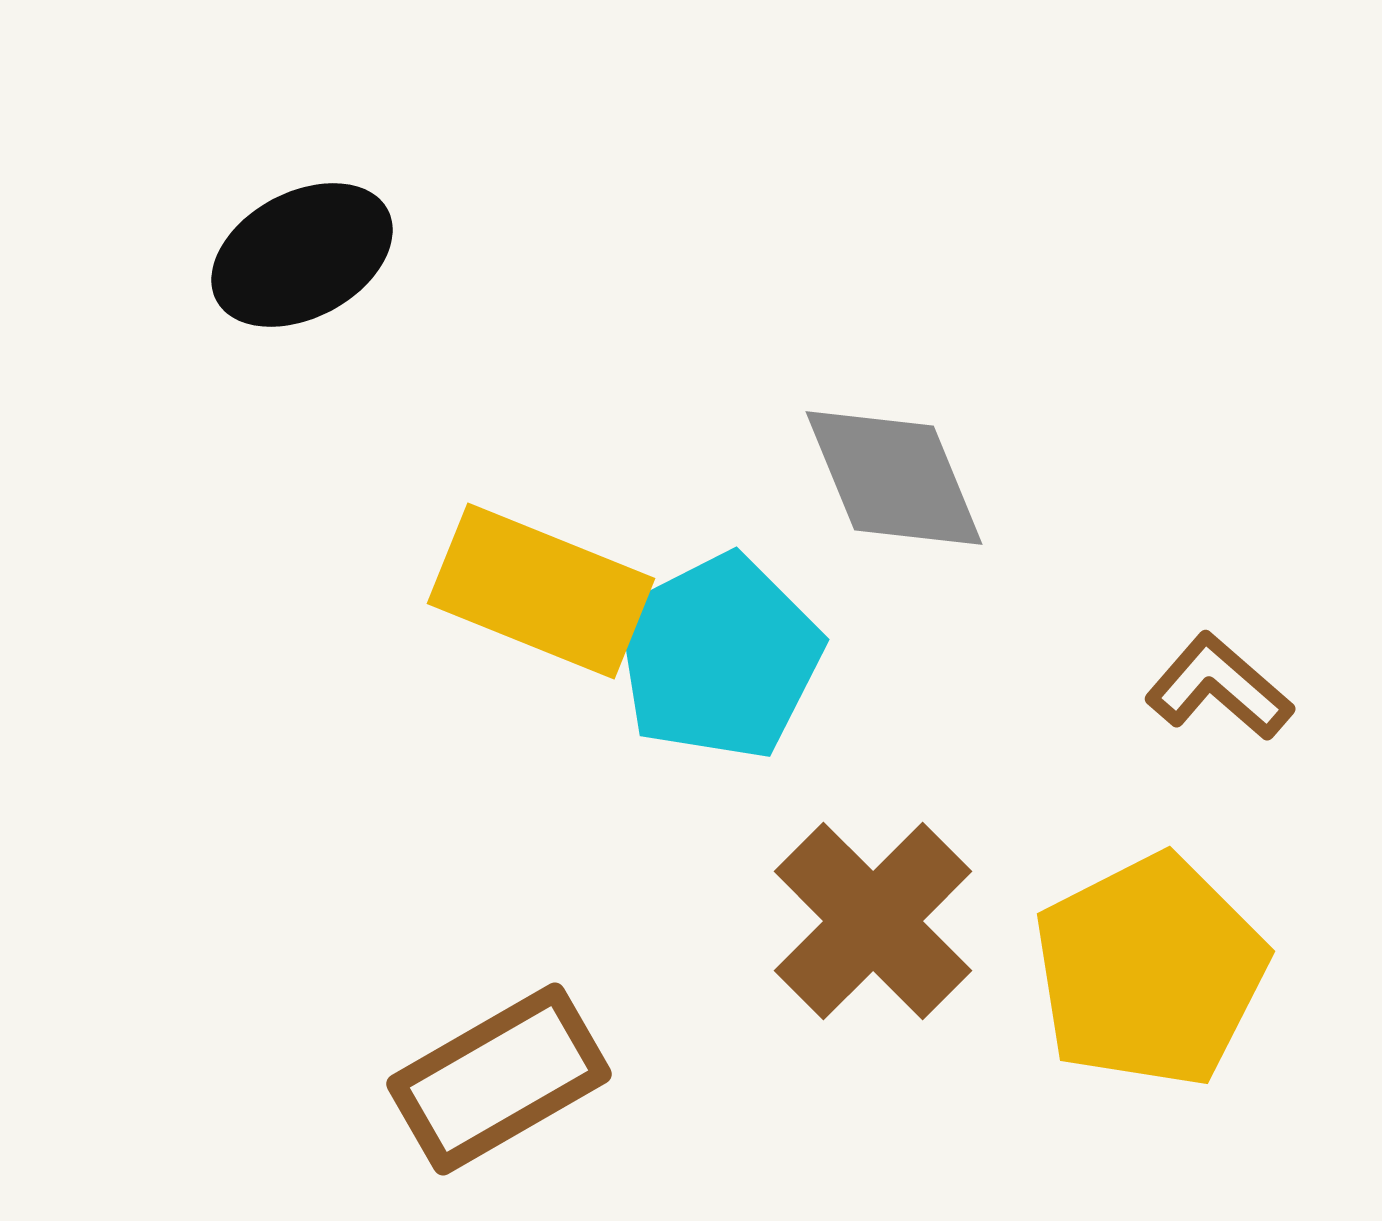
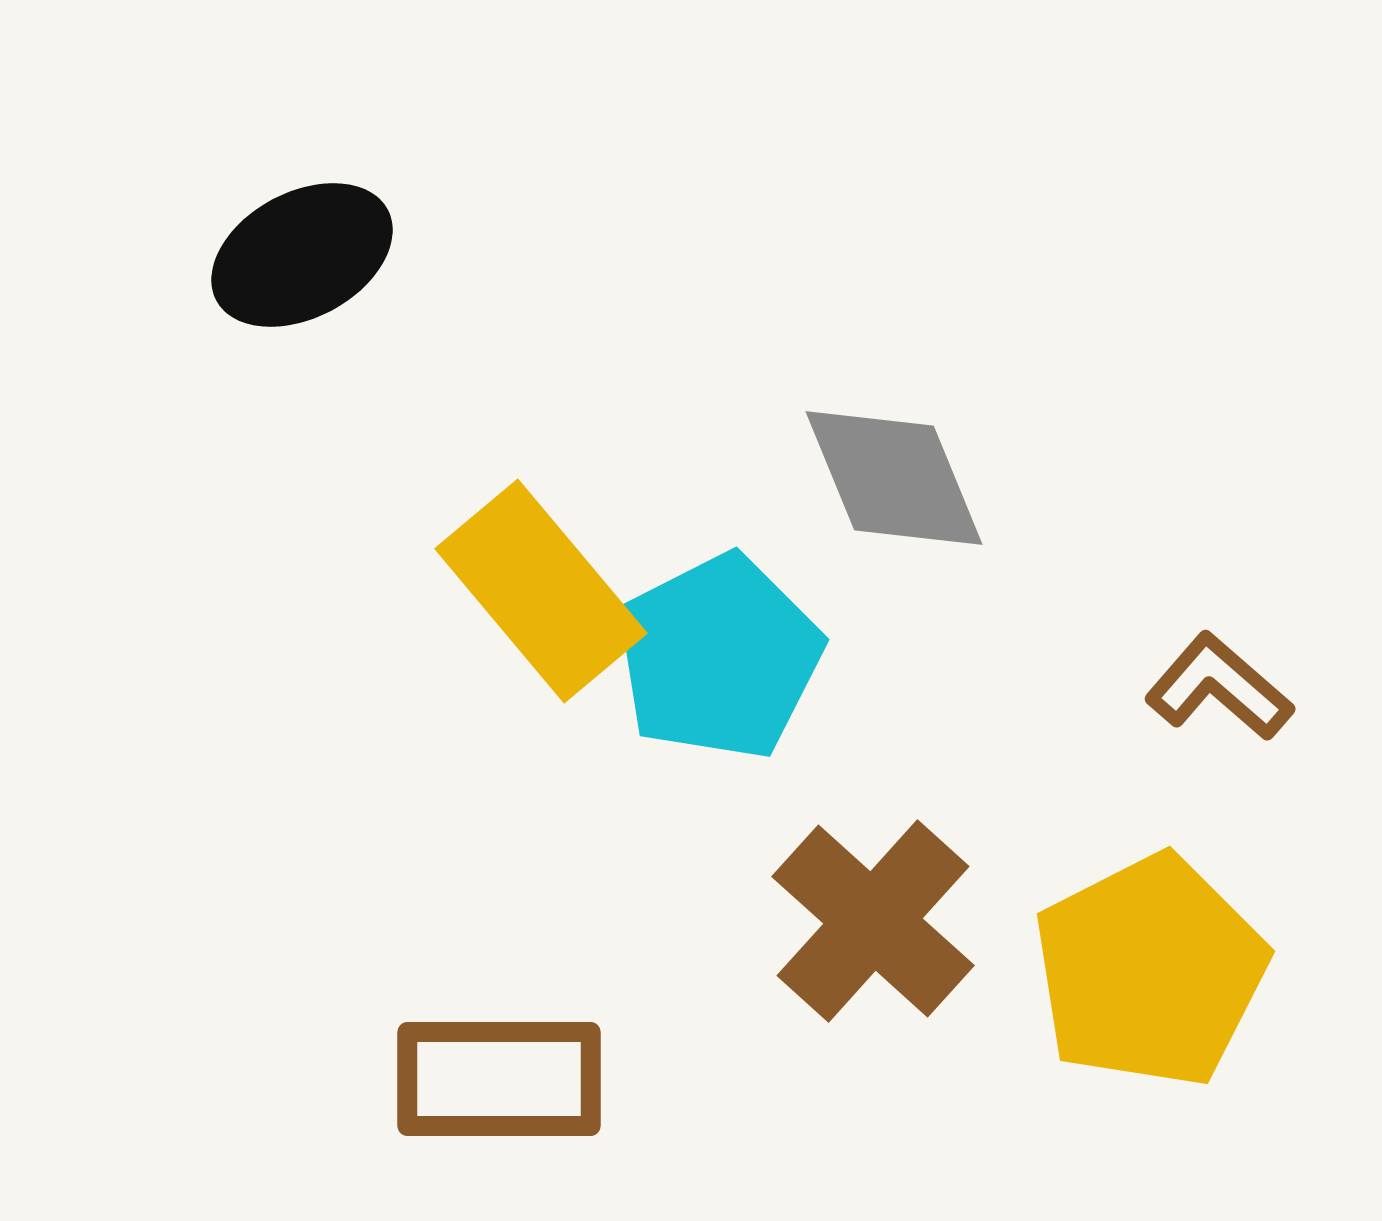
yellow rectangle: rotated 28 degrees clockwise
brown cross: rotated 3 degrees counterclockwise
brown rectangle: rotated 30 degrees clockwise
